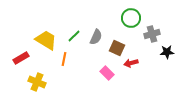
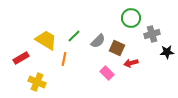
gray semicircle: moved 2 px right, 4 px down; rotated 21 degrees clockwise
